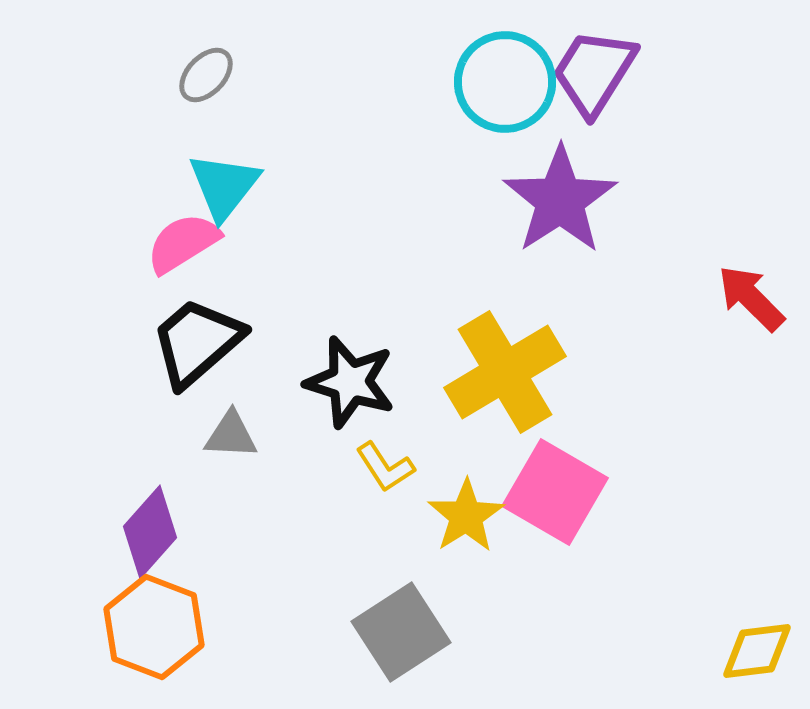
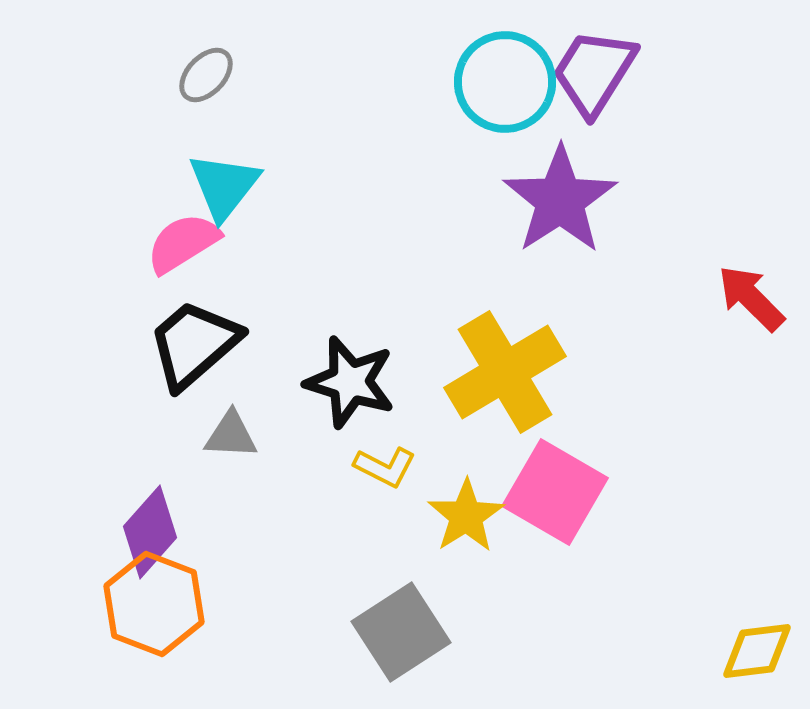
black trapezoid: moved 3 px left, 2 px down
yellow L-shape: rotated 30 degrees counterclockwise
orange hexagon: moved 23 px up
